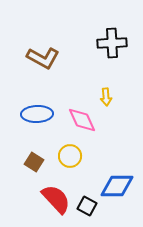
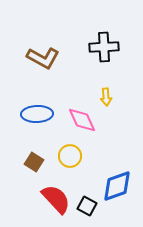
black cross: moved 8 px left, 4 px down
blue diamond: rotated 20 degrees counterclockwise
